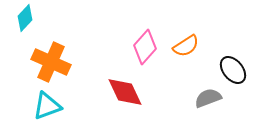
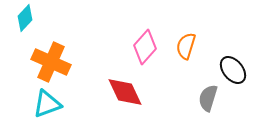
orange semicircle: rotated 140 degrees clockwise
gray semicircle: rotated 52 degrees counterclockwise
cyan triangle: moved 2 px up
